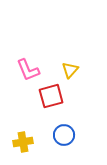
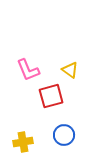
yellow triangle: rotated 36 degrees counterclockwise
